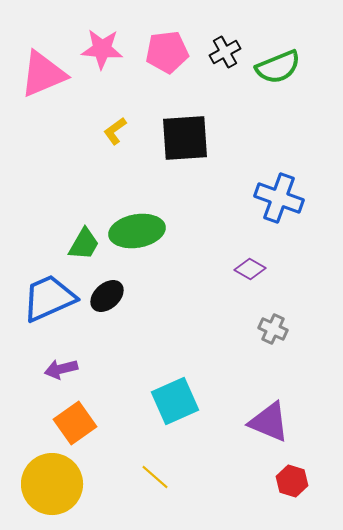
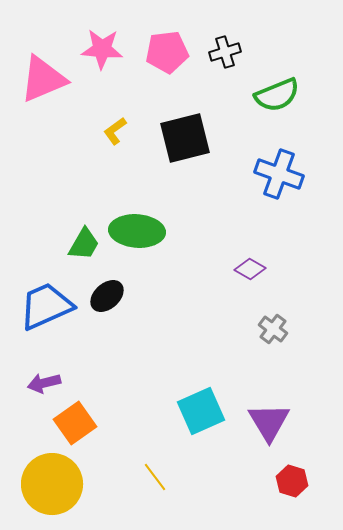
black cross: rotated 12 degrees clockwise
green semicircle: moved 1 px left, 28 px down
pink triangle: moved 5 px down
black square: rotated 10 degrees counterclockwise
blue cross: moved 24 px up
green ellipse: rotated 14 degrees clockwise
blue trapezoid: moved 3 px left, 8 px down
gray cross: rotated 12 degrees clockwise
purple arrow: moved 17 px left, 14 px down
cyan square: moved 26 px right, 10 px down
purple triangle: rotated 36 degrees clockwise
yellow line: rotated 12 degrees clockwise
